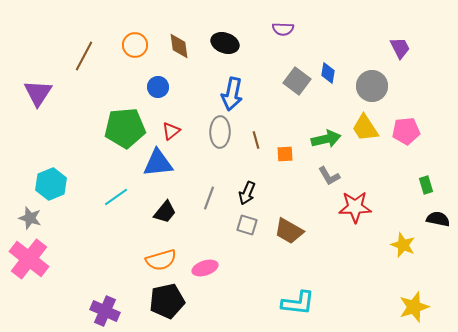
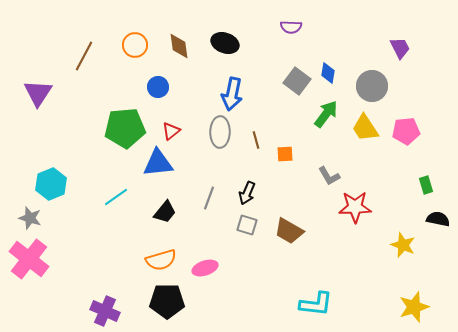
purple semicircle at (283, 29): moved 8 px right, 2 px up
green arrow at (326, 139): moved 25 px up; rotated 40 degrees counterclockwise
black pentagon at (167, 301): rotated 12 degrees clockwise
cyan L-shape at (298, 303): moved 18 px right, 1 px down
